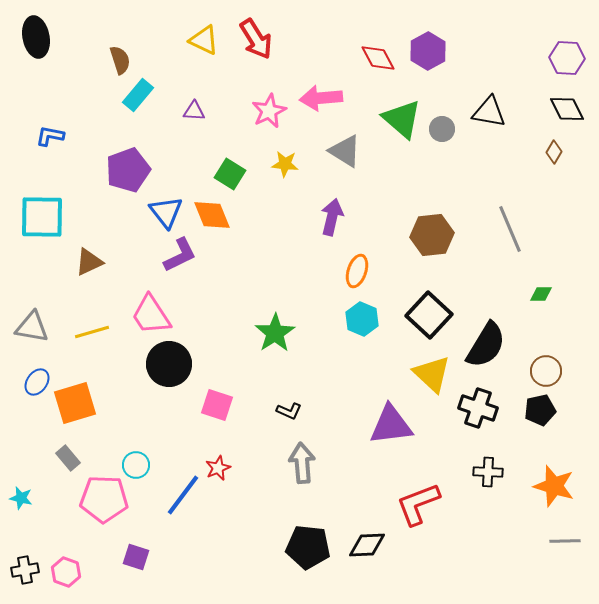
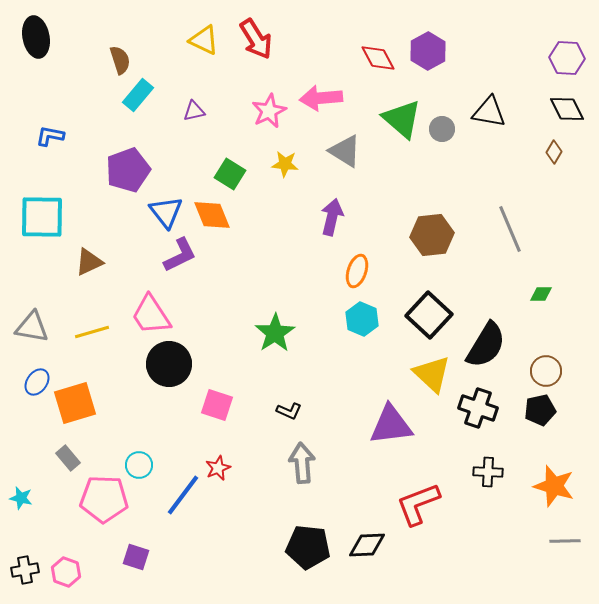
purple triangle at (194, 111): rotated 15 degrees counterclockwise
cyan circle at (136, 465): moved 3 px right
